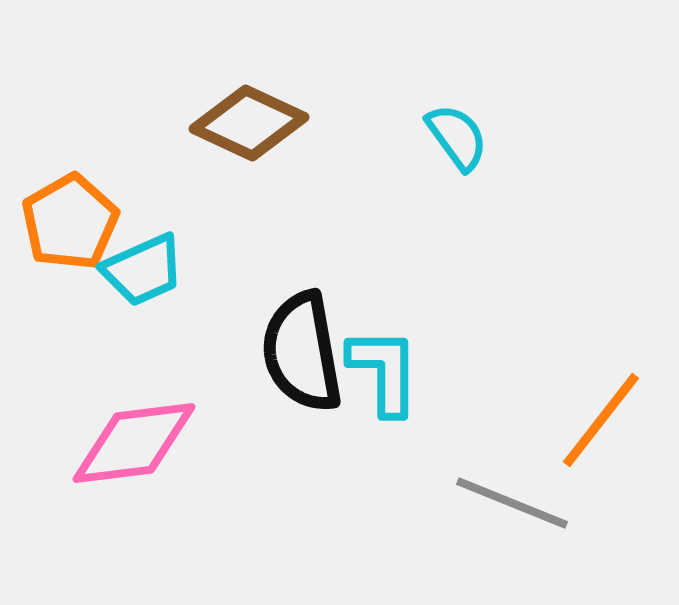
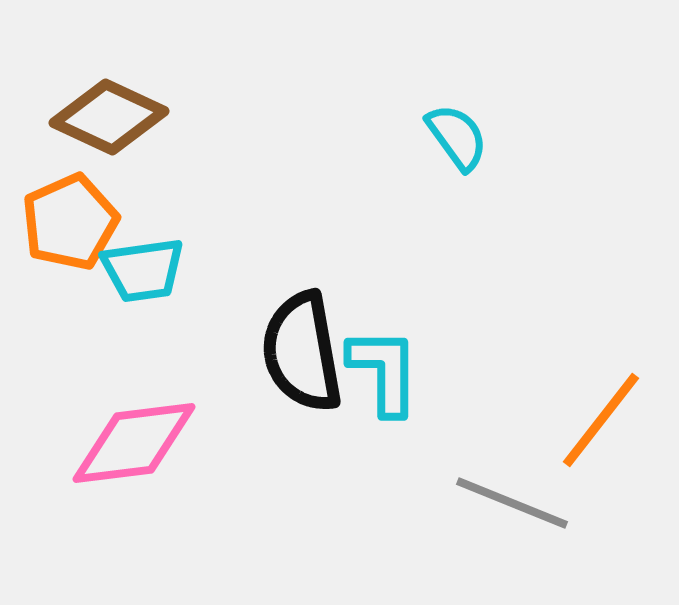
brown diamond: moved 140 px left, 6 px up
orange pentagon: rotated 6 degrees clockwise
cyan trapezoid: rotated 16 degrees clockwise
